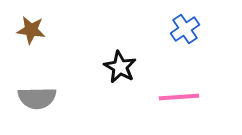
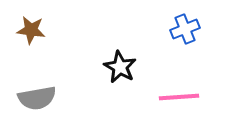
blue cross: rotated 12 degrees clockwise
gray semicircle: rotated 9 degrees counterclockwise
